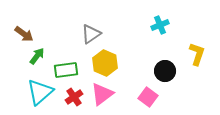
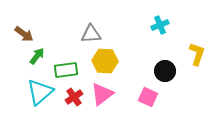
gray triangle: rotated 30 degrees clockwise
yellow hexagon: moved 2 px up; rotated 20 degrees counterclockwise
pink square: rotated 12 degrees counterclockwise
